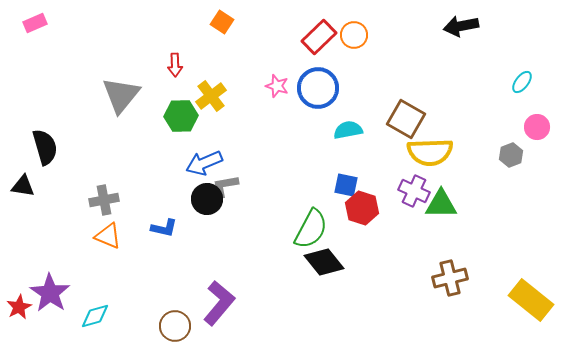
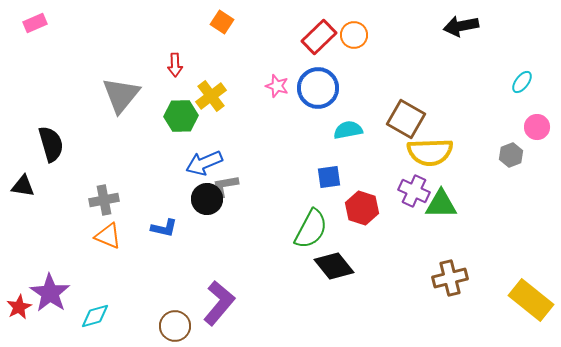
black semicircle: moved 6 px right, 3 px up
blue square: moved 17 px left, 8 px up; rotated 20 degrees counterclockwise
black diamond: moved 10 px right, 4 px down
